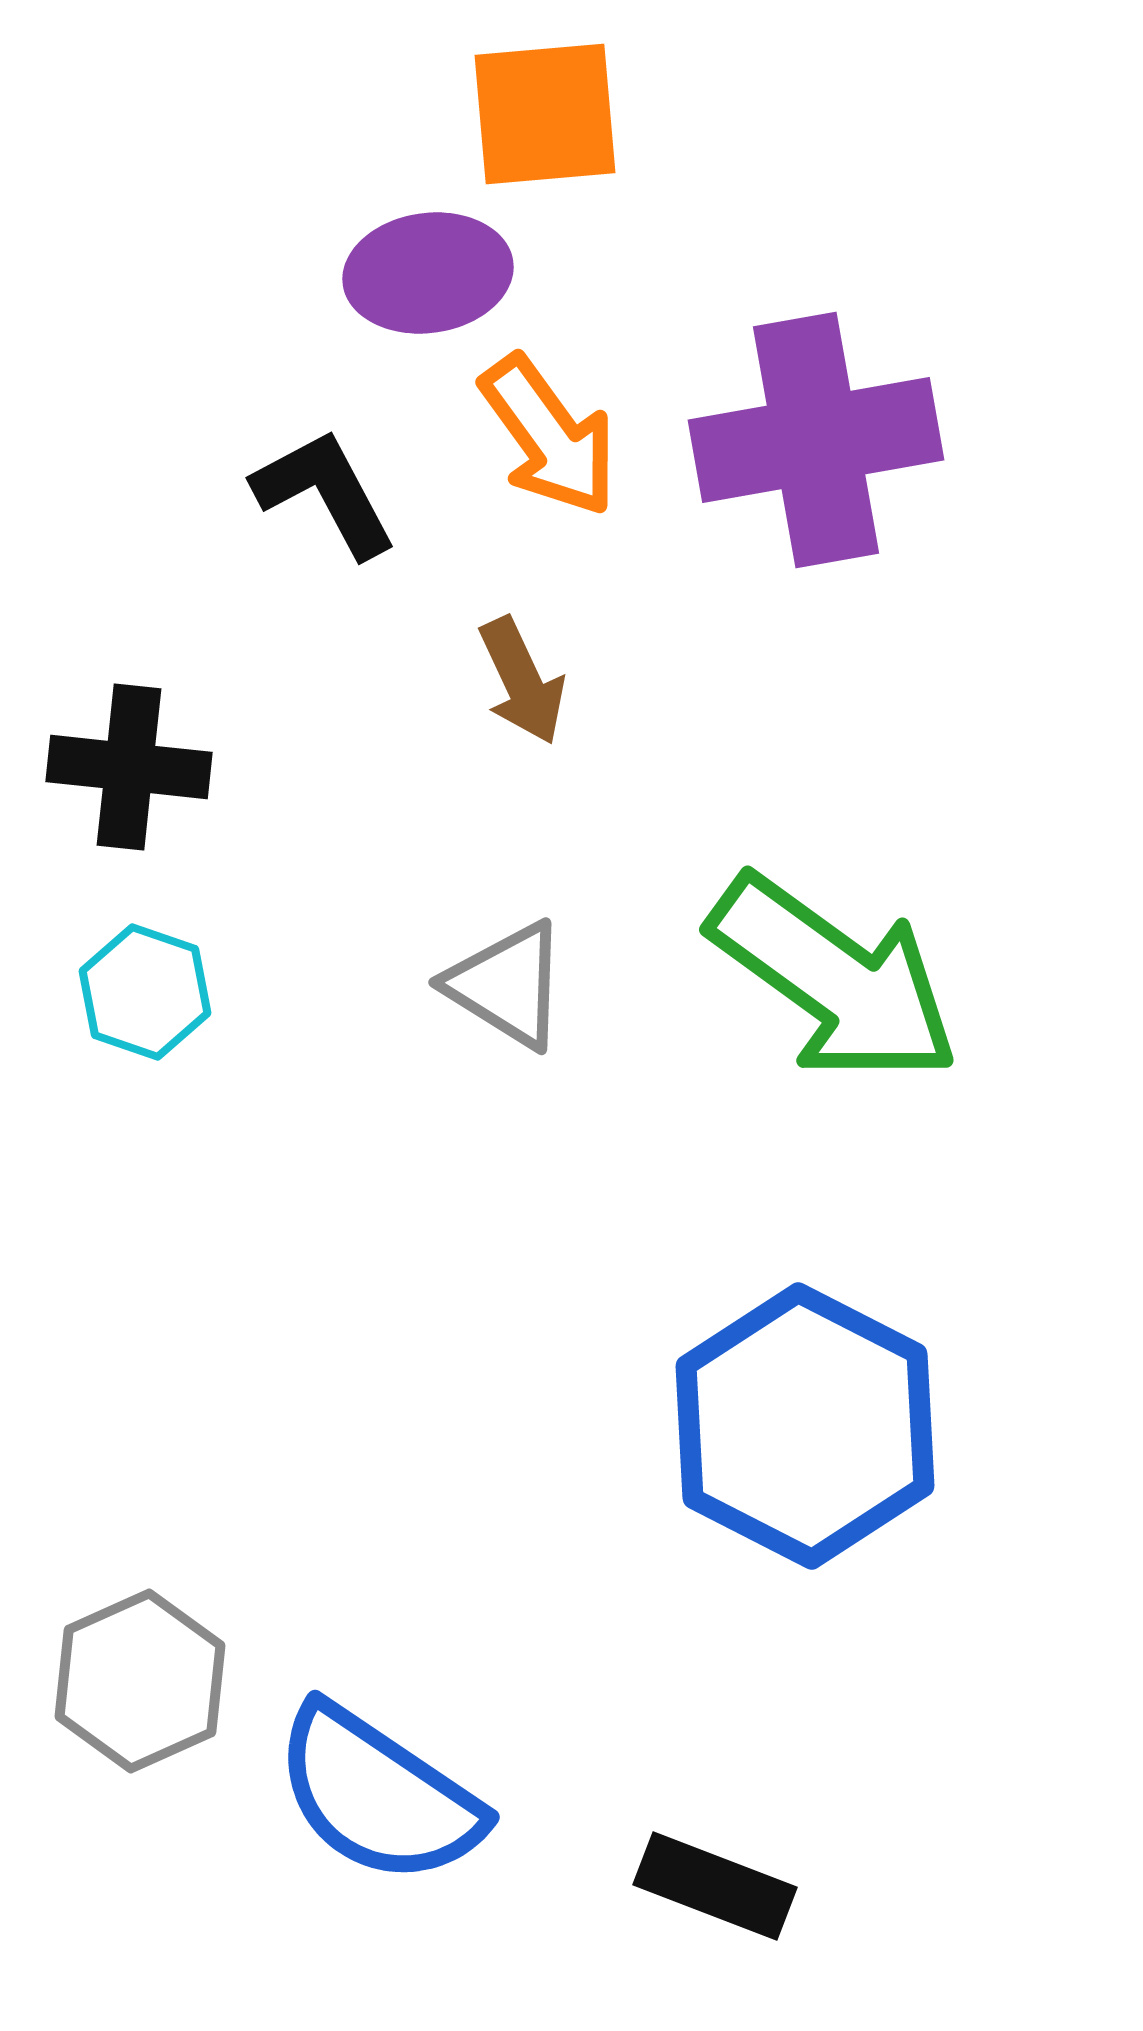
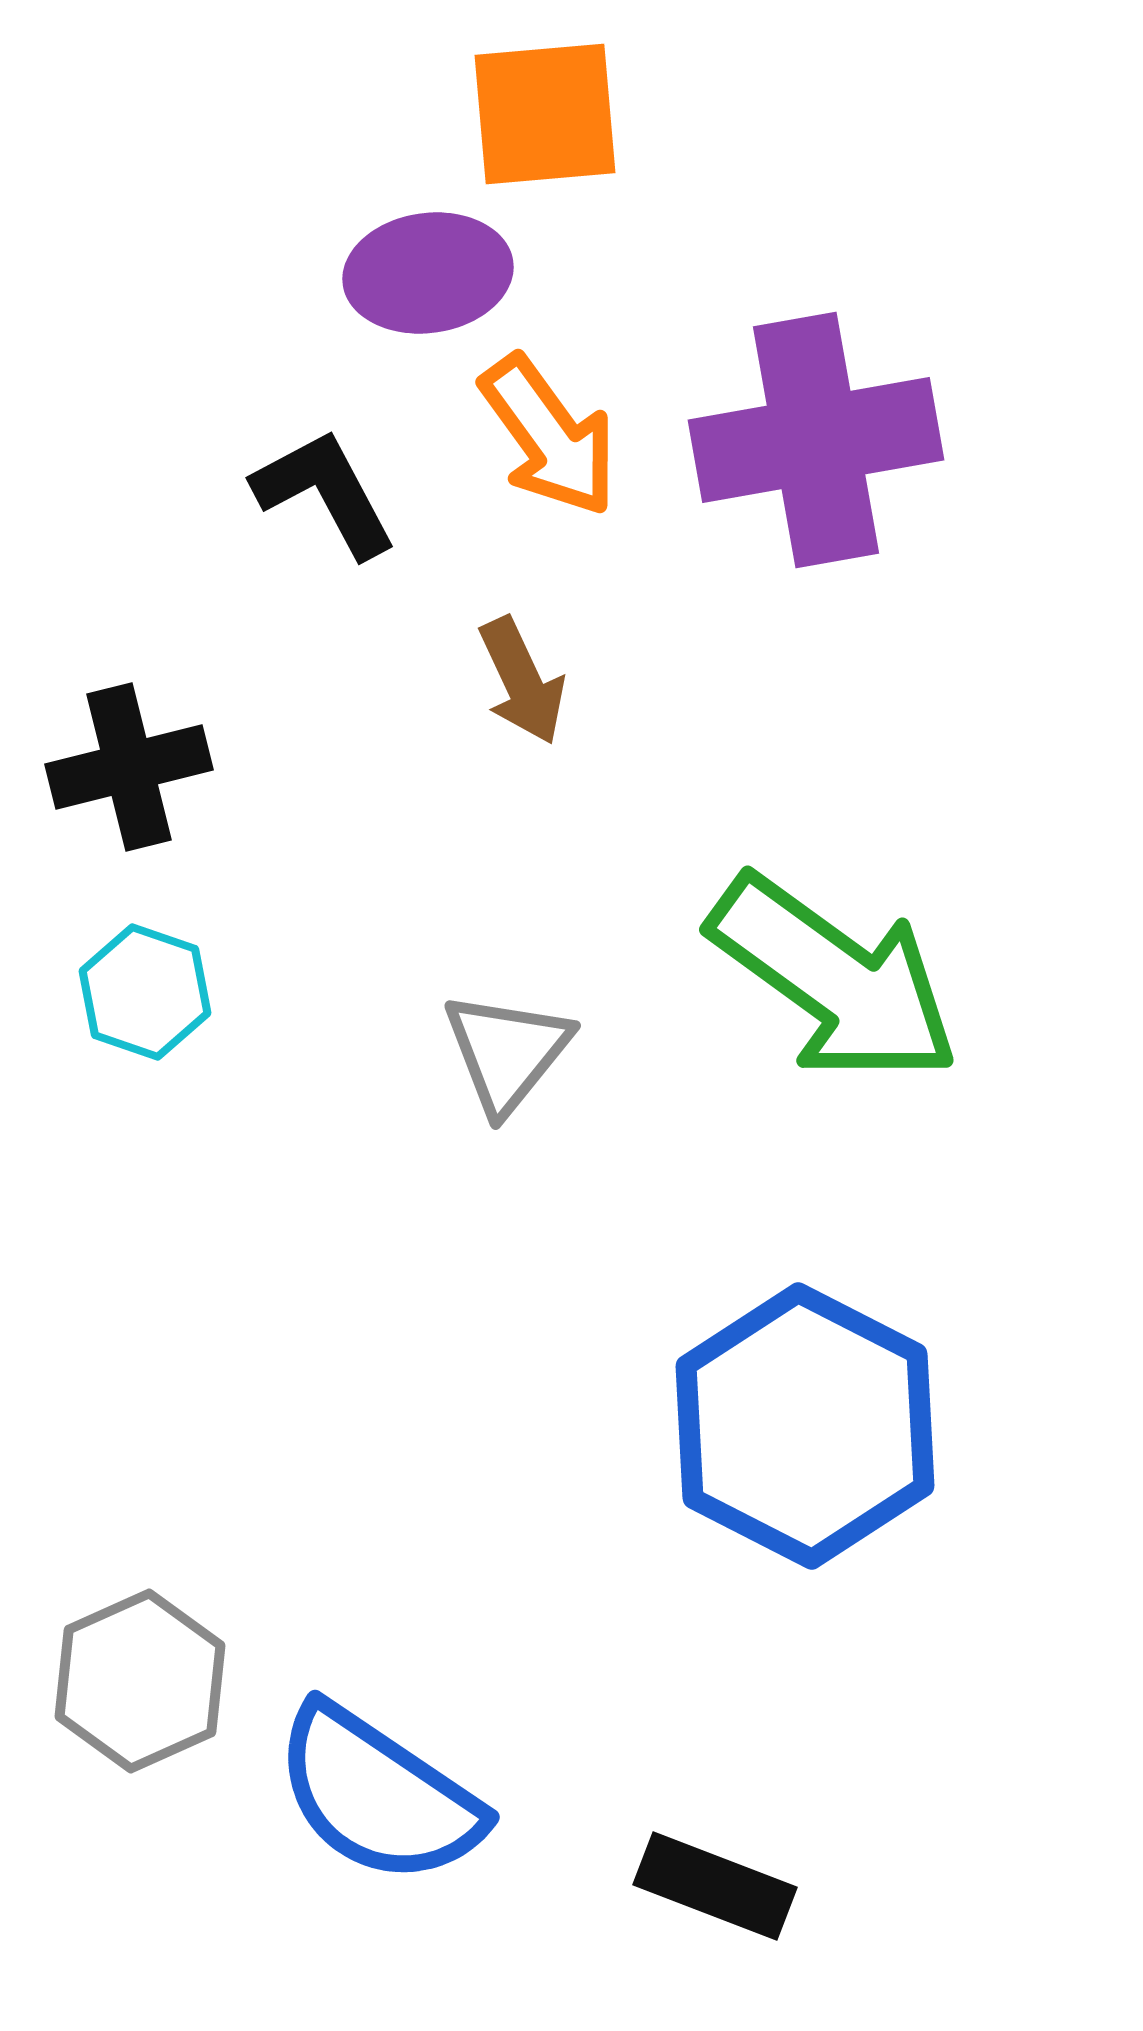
black cross: rotated 20 degrees counterclockwise
gray triangle: moved 67 px down; rotated 37 degrees clockwise
